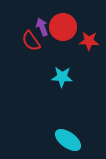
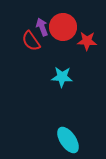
red star: moved 2 px left
cyan ellipse: rotated 20 degrees clockwise
